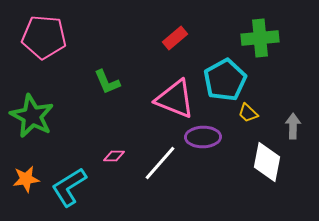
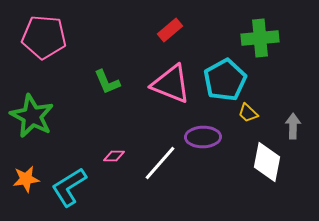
red rectangle: moved 5 px left, 8 px up
pink triangle: moved 4 px left, 15 px up
